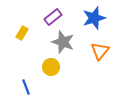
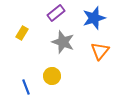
purple rectangle: moved 3 px right, 4 px up
yellow circle: moved 1 px right, 9 px down
